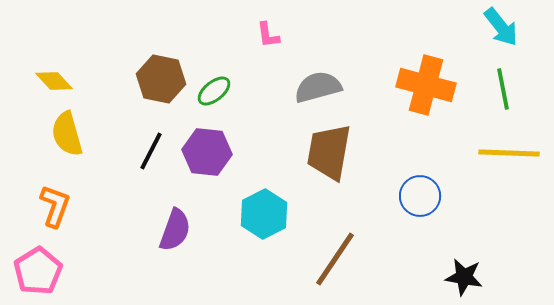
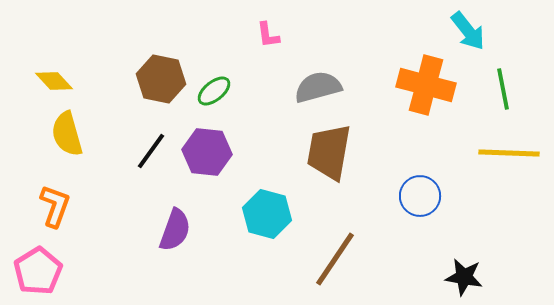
cyan arrow: moved 33 px left, 4 px down
black line: rotated 9 degrees clockwise
cyan hexagon: moved 3 px right; rotated 18 degrees counterclockwise
